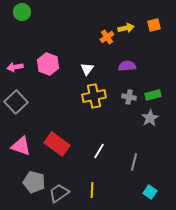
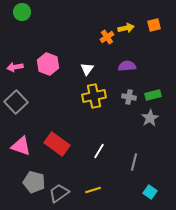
yellow line: moved 1 px right; rotated 70 degrees clockwise
